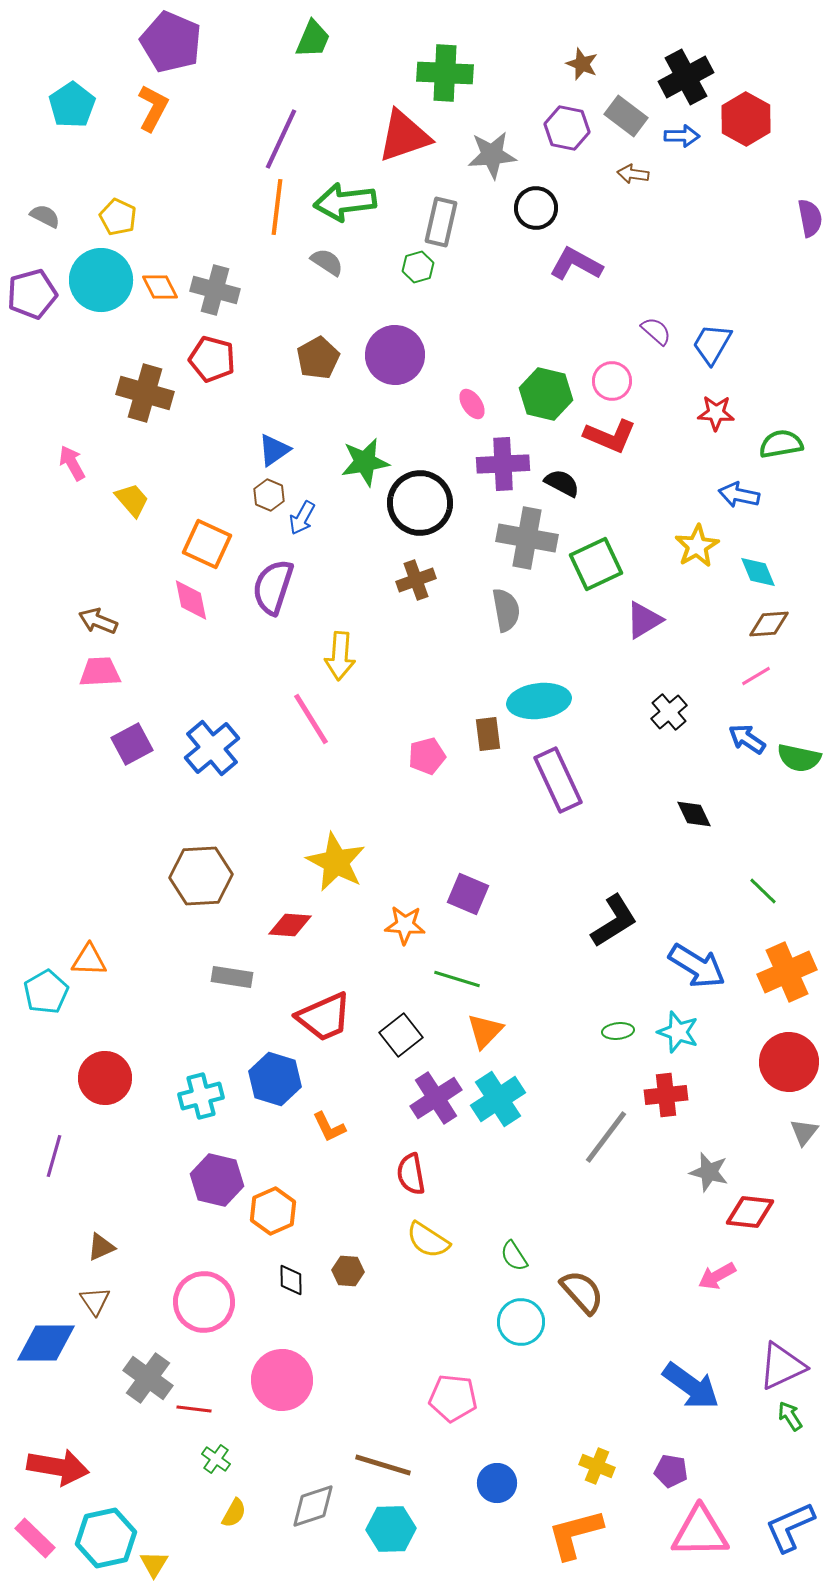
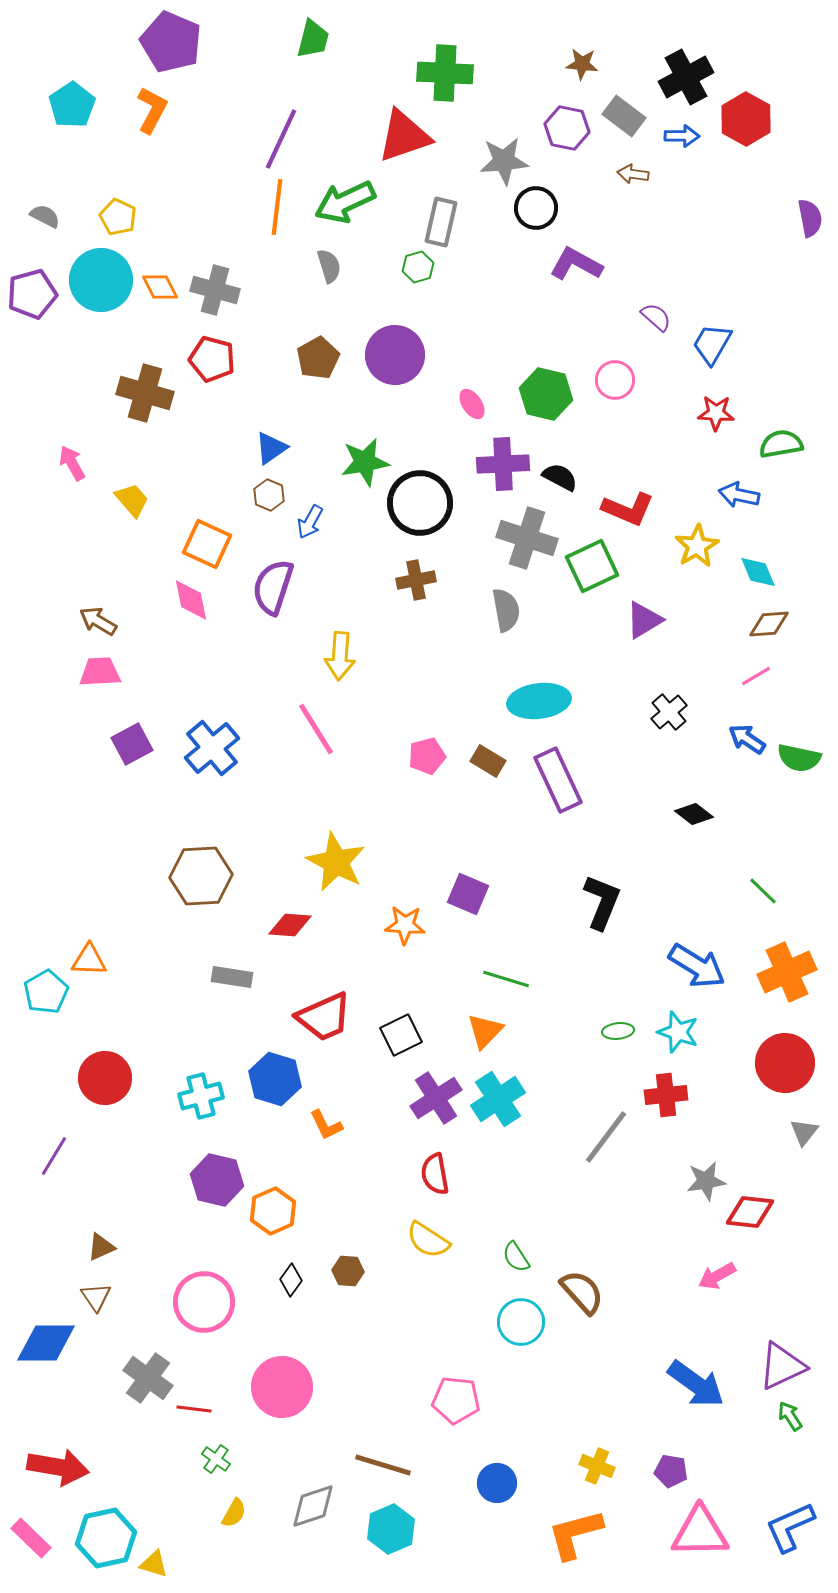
green trapezoid at (313, 39): rotated 9 degrees counterclockwise
brown star at (582, 64): rotated 16 degrees counterclockwise
orange L-shape at (153, 108): moved 1 px left, 2 px down
gray rectangle at (626, 116): moved 2 px left
gray star at (492, 155): moved 12 px right, 6 px down
green arrow at (345, 202): rotated 18 degrees counterclockwise
gray semicircle at (327, 262): moved 2 px right, 4 px down; rotated 40 degrees clockwise
purple semicircle at (656, 331): moved 14 px up
pink circle at (612, 381): moved 3 px right, 1 px up
red L-shape at (610, 436): moved 18 px right, 73 px down
blue triangle at (274, 450): moved 3 px left, 2 px up
black semicircle at (562, 483): moved 2 px left, 6 px up
blue arrow at (302, 518): moved 8 px right, 4 px down
gray cross at (527, 538): rotated 8 degrees clockwise
green square at (596, 564): moved 4 px left, 2 px down
brown cross at (416, 580): rotated 9 degrees clockwise
brown arrow at (98, 621): rotated 9 degrees clockwise
pink line at (311, 719): moved 5 px right, 10 px down
brown rectangle at (488, 734): moved 27 px down; rotated 52 degrees counterclockwise
black diamond at (694, 814): rotated 27 degrees counterclockwise
black L-shape at (614, 921): moved 12 px left, 19 px up; rotated 36 degrees counterclockwise
green line at (457, 979): moved 49 px right
black square at (401, 1035): rotated 12 degrees clockwise
red circle at (789, 1062): moved 4 px left, 1 px down
orange L-shape at (329, 1127): moved 3 px left, 2 px up
purple line at (54, 1156): rotated 15 degrees clockwise
gray star at (709, 1172): moved 3 px left, 9 px down; rotated 24 degrees counterclockwise
red semicircle at (411, 1174): moved 24 px right
green semicircle at (514, 1256): moved 2 px right, 1 px down
black diamond at (291, 1280): rotated 36 degrees clockwise
brown triangle at (95, 1301): moved 1 px right, 4 px up
pink circle at (282, 1380): moved 7 px down
blue arrow at (691, 1386): moved 5 px right, 2 px up
pink pentagon at (453, 1398): moved 3 px right, 2 px down
cyan hexagon at (391, 1529): rotated 21 degrees counterclockwise
pink rectangle at (35, 1538): moved 4 px left
yellow triangle at (154, 1564): rotated 44 degrees counterclockwise
